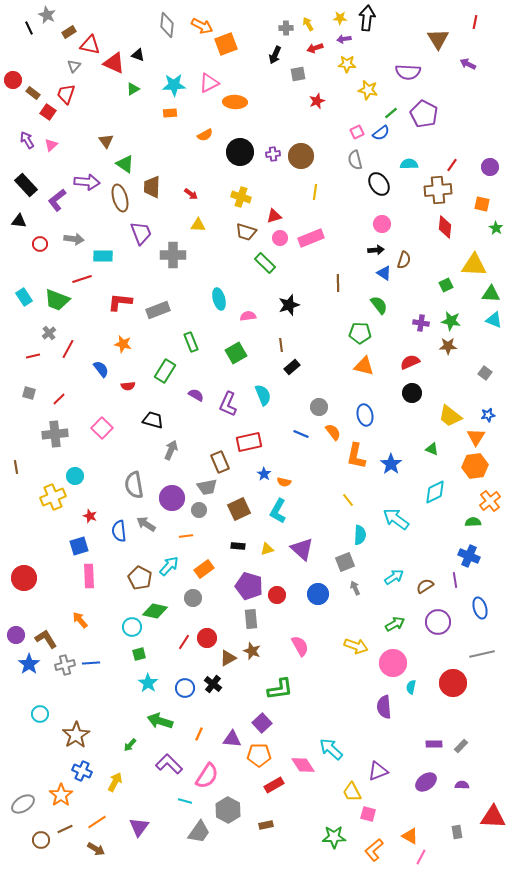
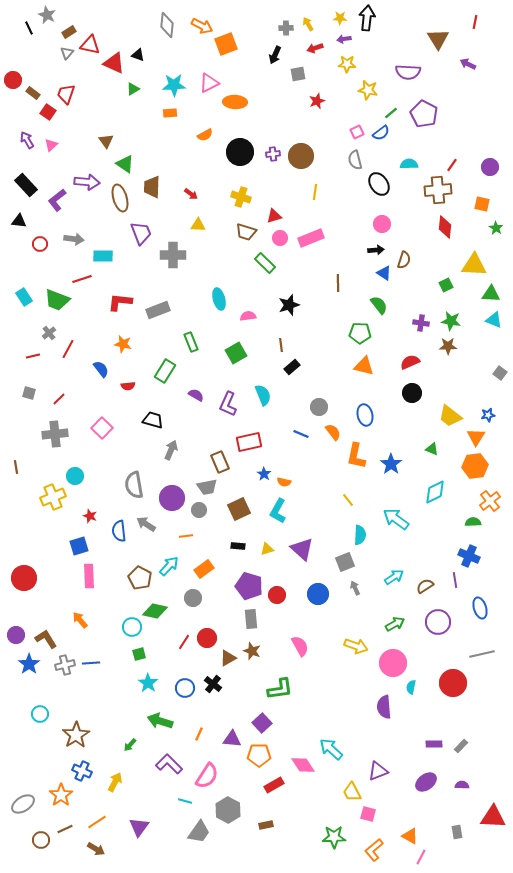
gray triangle at (74, 66): moved 7 px left, 13 px up
gray square at (485, 373): moved 15 px right
